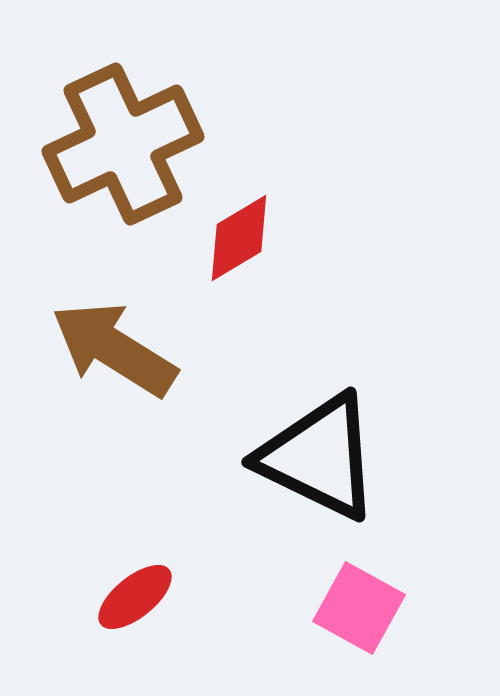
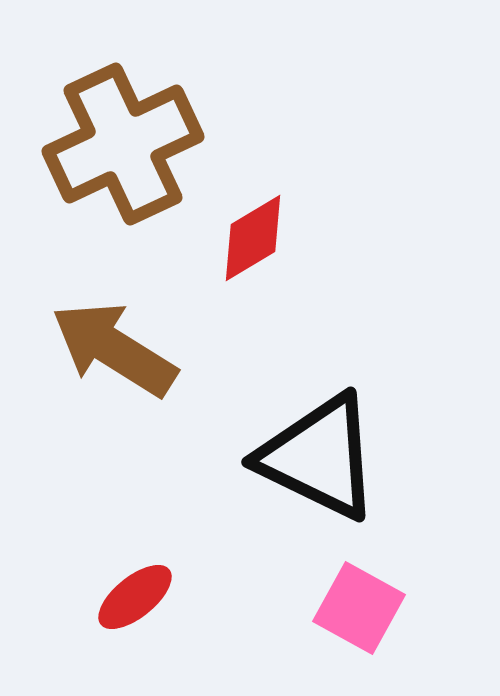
red diamond: moved 14 px right
